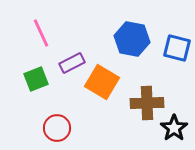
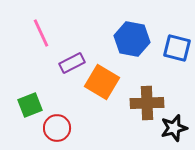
green square: moved 6 px left, 26 px down
black star: rotated 20 degrees clockwise
